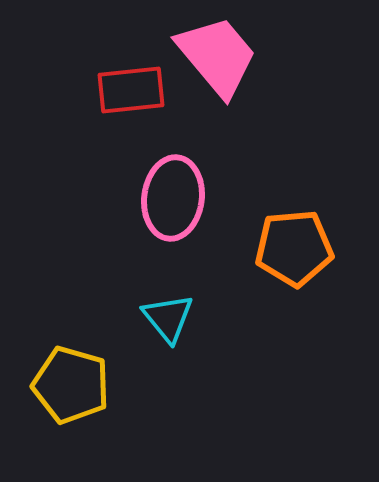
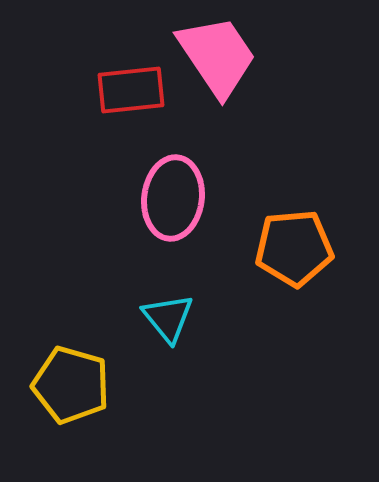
pink trapezoid: rotated 6 degrees clockwise
